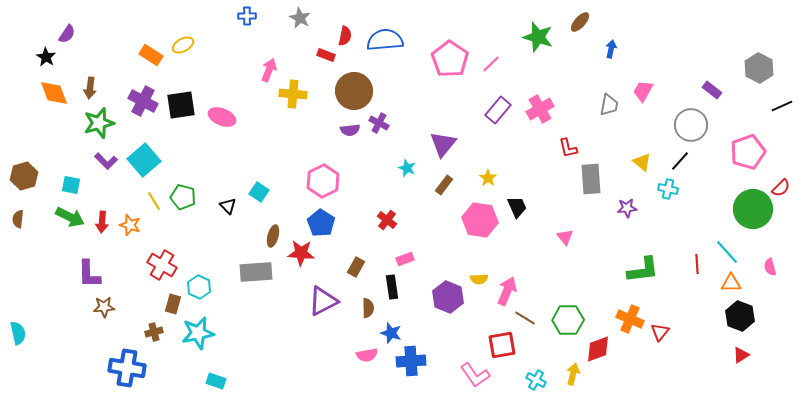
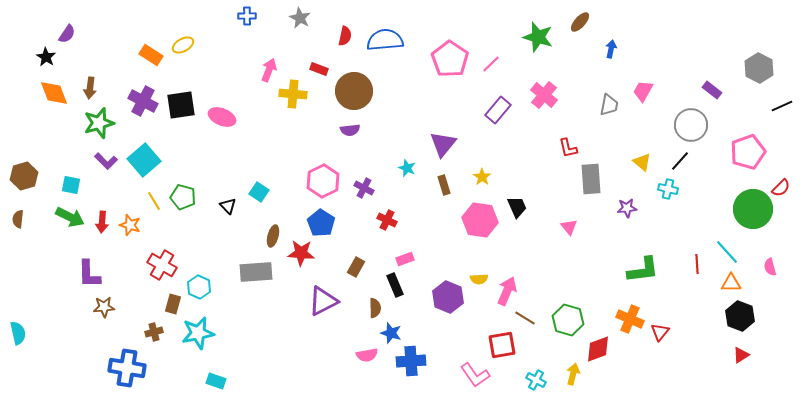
red rectangle at (326, 55): moved 7 px left, 14 px down
pink cross at (540, 109): moved 4 px right, 14 px up; rotated 20 degrees counterclockwise
purple cross at (379, 123): moved 15 px left, 65 px down
yellow star at (488, 178): moved 6 px left, 1 px up
brown rectangle at (444, 185): rotated 54 degrees counterclockwise
red cross at (387, 220): rotated 12 degrees counterclockwise
pink triangle at (565, 237): moved 4 px right, 10 px up
black rectangle at (392, 287): moved 3 px right, 2 px up; rotated 15 degrees counterclockwise
brown semicircle at (368, 308): moved 7 px right
green hexagon at (568, 320): rotated 16 degrees clockwise
